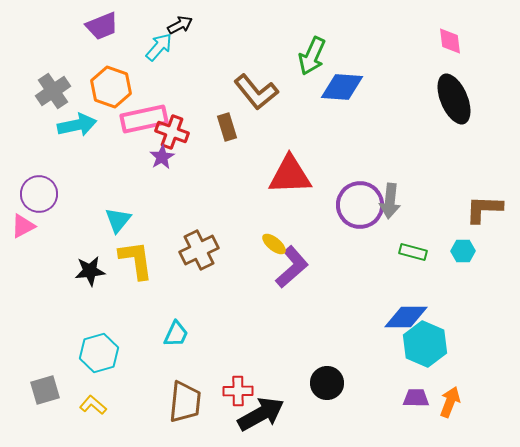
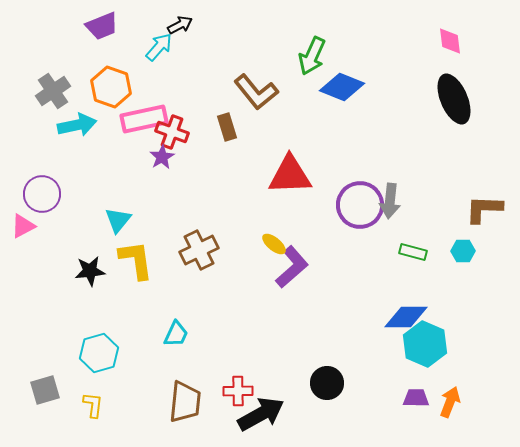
blue diamond at (342, 87): rotated 18 degrees clockwise
purple circle at (39, 194): moved 3 px right
yellow L-shape at (93, 405): rotated 56 degrees clockwise
